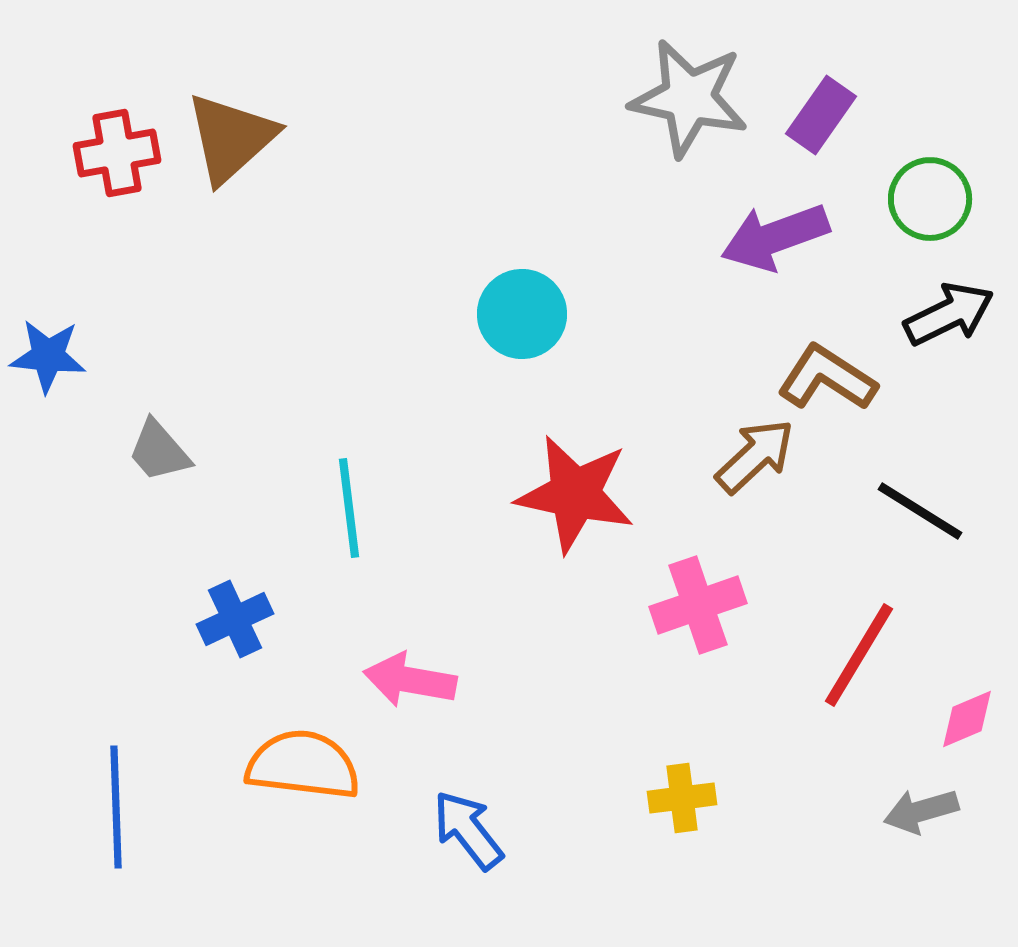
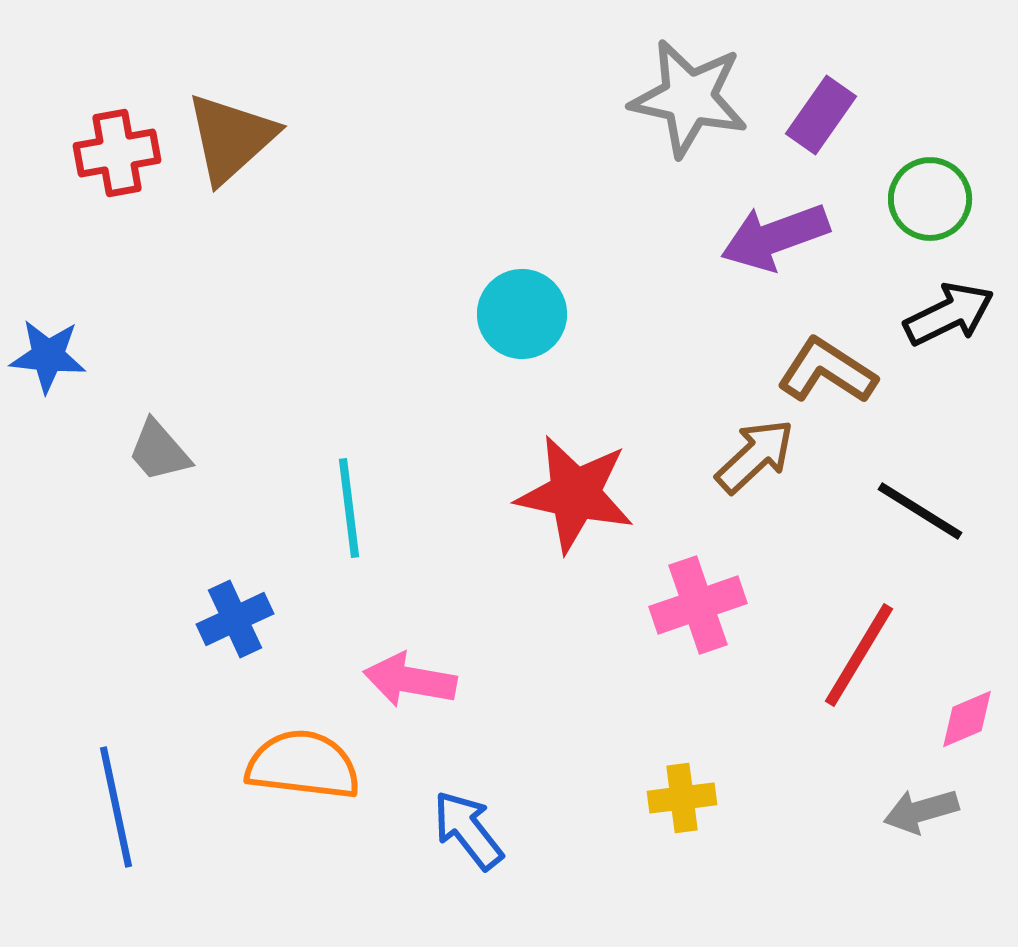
brown L-shape: moved 7 px up
blue line: rotated 10 degrees counterclockwise
